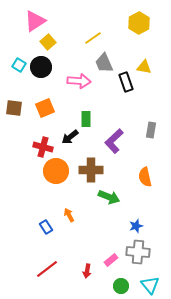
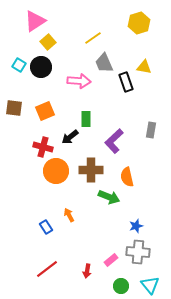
yellow hexagon: rotated 10 degrees clockwise
orange square: moved 3 px down
orange semicircle: moved 18 px left
